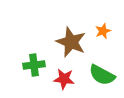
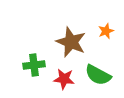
orange star: moved 3 px right
green semicircle: moved 4 px left
